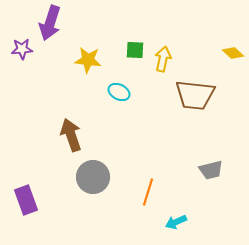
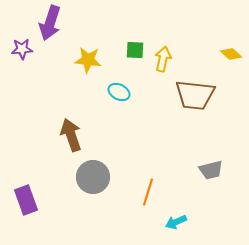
yellow diamond: moved 2 px left, 1 px down
